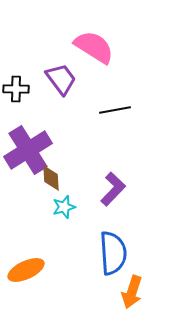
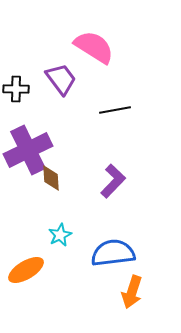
purple cross: rotated 6 degrees clockwise
purple L-shape: moved 8 px up
cyan star: moved 4 px left, 28 px down; rotated 10 degrees counterclockwise
blue semicircle: rotated 93 degrees counterclockwise
orange ellipse: rotated 6 degrees counterclockwise
